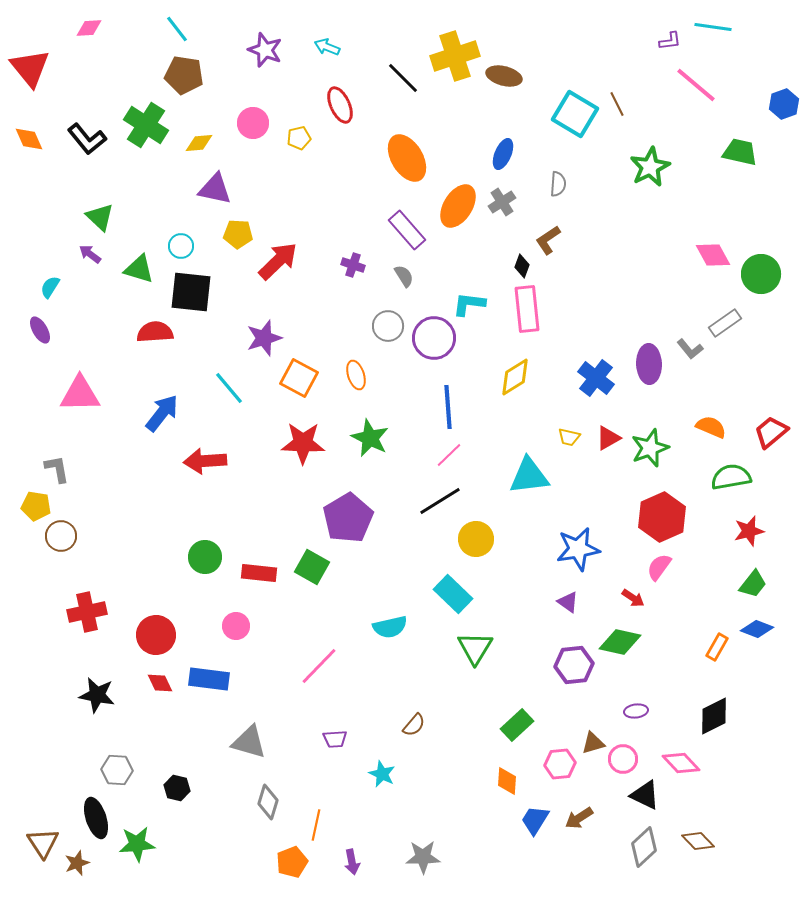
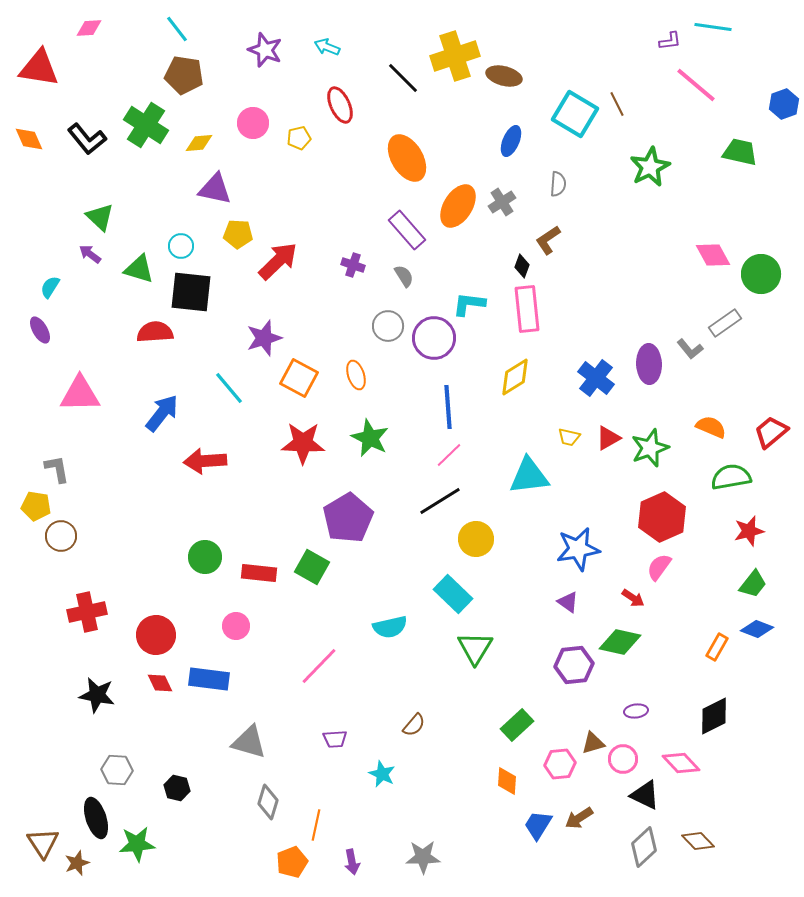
red triangle at (30, 68): moved 9 px right; rotated 42 degrees counterclockwise
blue ellipse at (503, 154): moved 8 px right, 13 px up
blue trapezoid at (535, 820): moved 3 px right, 5 px down
